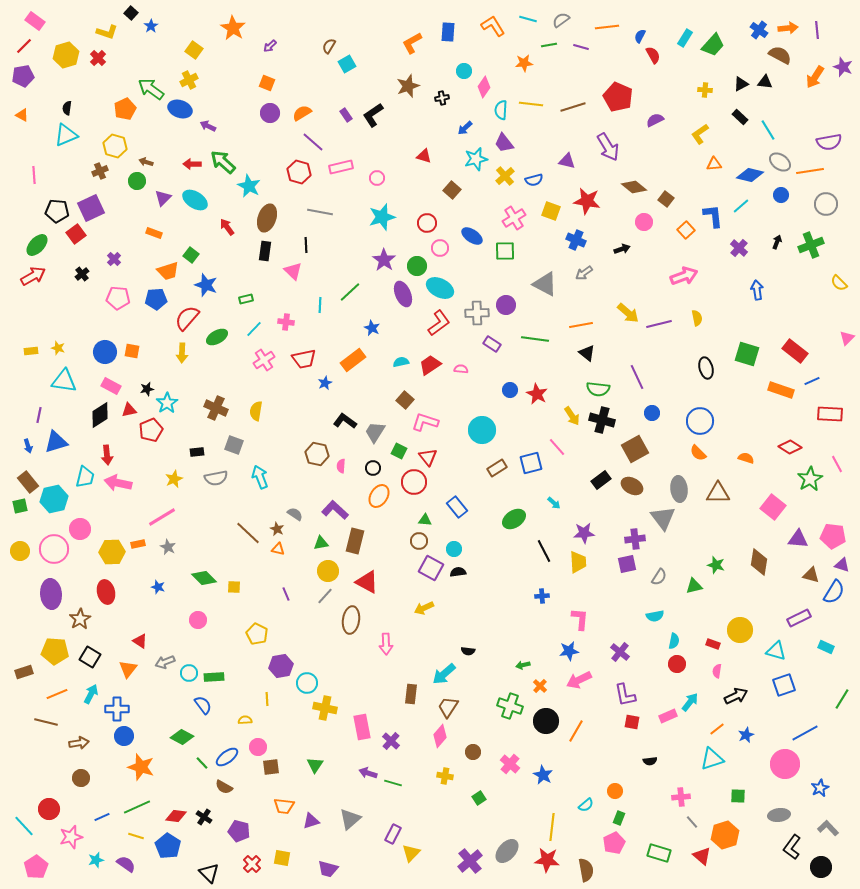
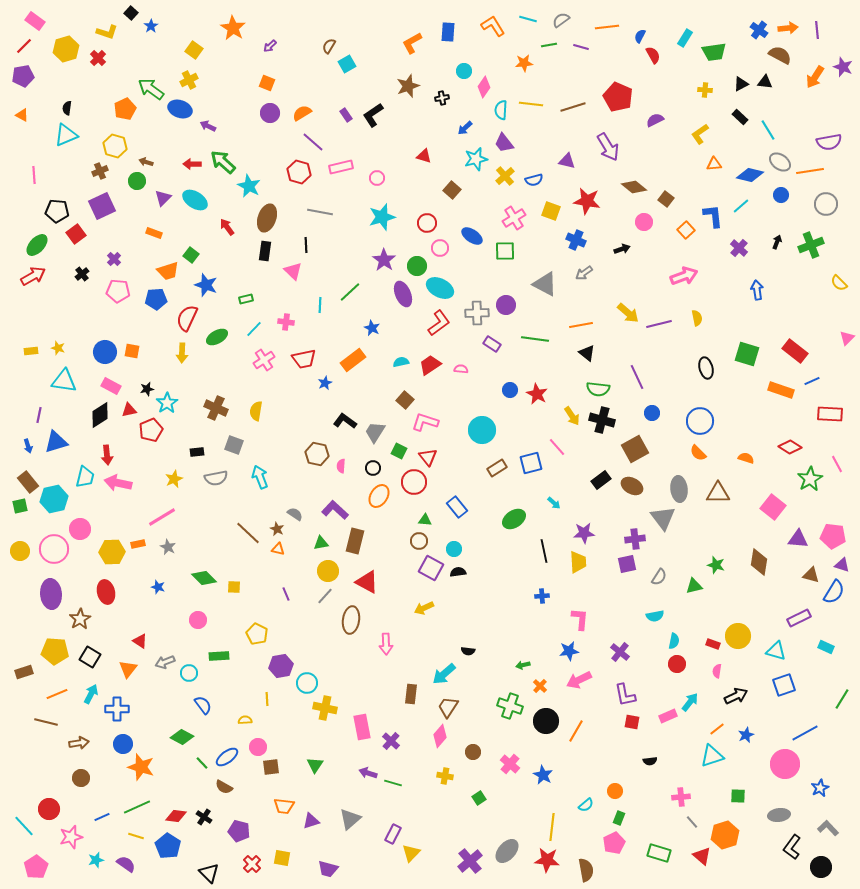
green trapezoid at (713, 45): moved 1 px right, 7 px down; rotated 40 degrees clockwise
yellow hexagon at (66, 55): moved 6 px up
purple square at (91, 208): moved 11 px right, 2 px up
pink pentagon at (118, 298): moved 7 px up
red semicircle at (187, 318): rotated 16 degrees counterclockwise
black line at (544, 551): rotated 15 degrees clockwise
yellow circle at (740, 630): moved 2 px left, 6 px down
green rectangle at (214, 677): moved 5 px right, 21 px up
blue circle at (124, 736): moved 1 px left, 8 px down
cyan triangle at (712, 759): moved 3 px up
